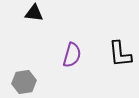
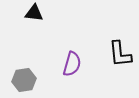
purple semicircle: moved 9 px down
gray hexagon: moved 2 px up
